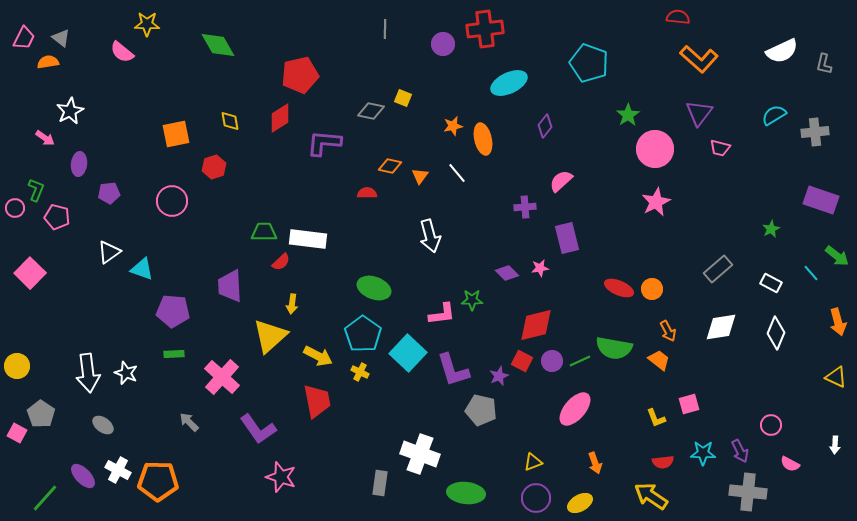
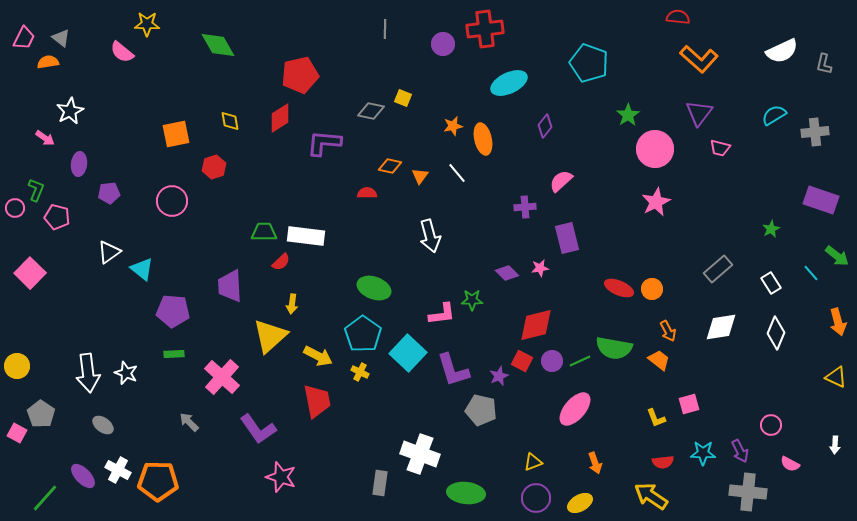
white rectangle at (308, 239): moved 2 px left, 3 px up
cyan triangle at (142, 269): rotated 20 degrees clockwise
white rectangle at (771, 283): rotated 30 degrees clockwise
